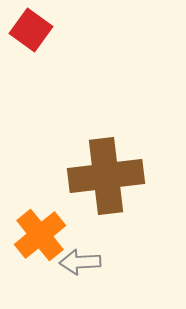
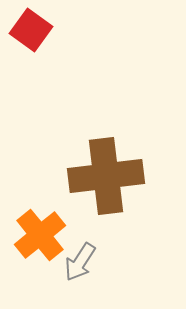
gray arrow: rotated 54 degrees counterclockwise
